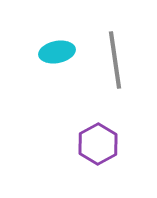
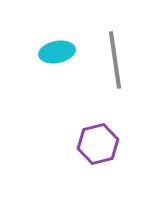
purple hexagon: rotated 15 degrees clockwise
